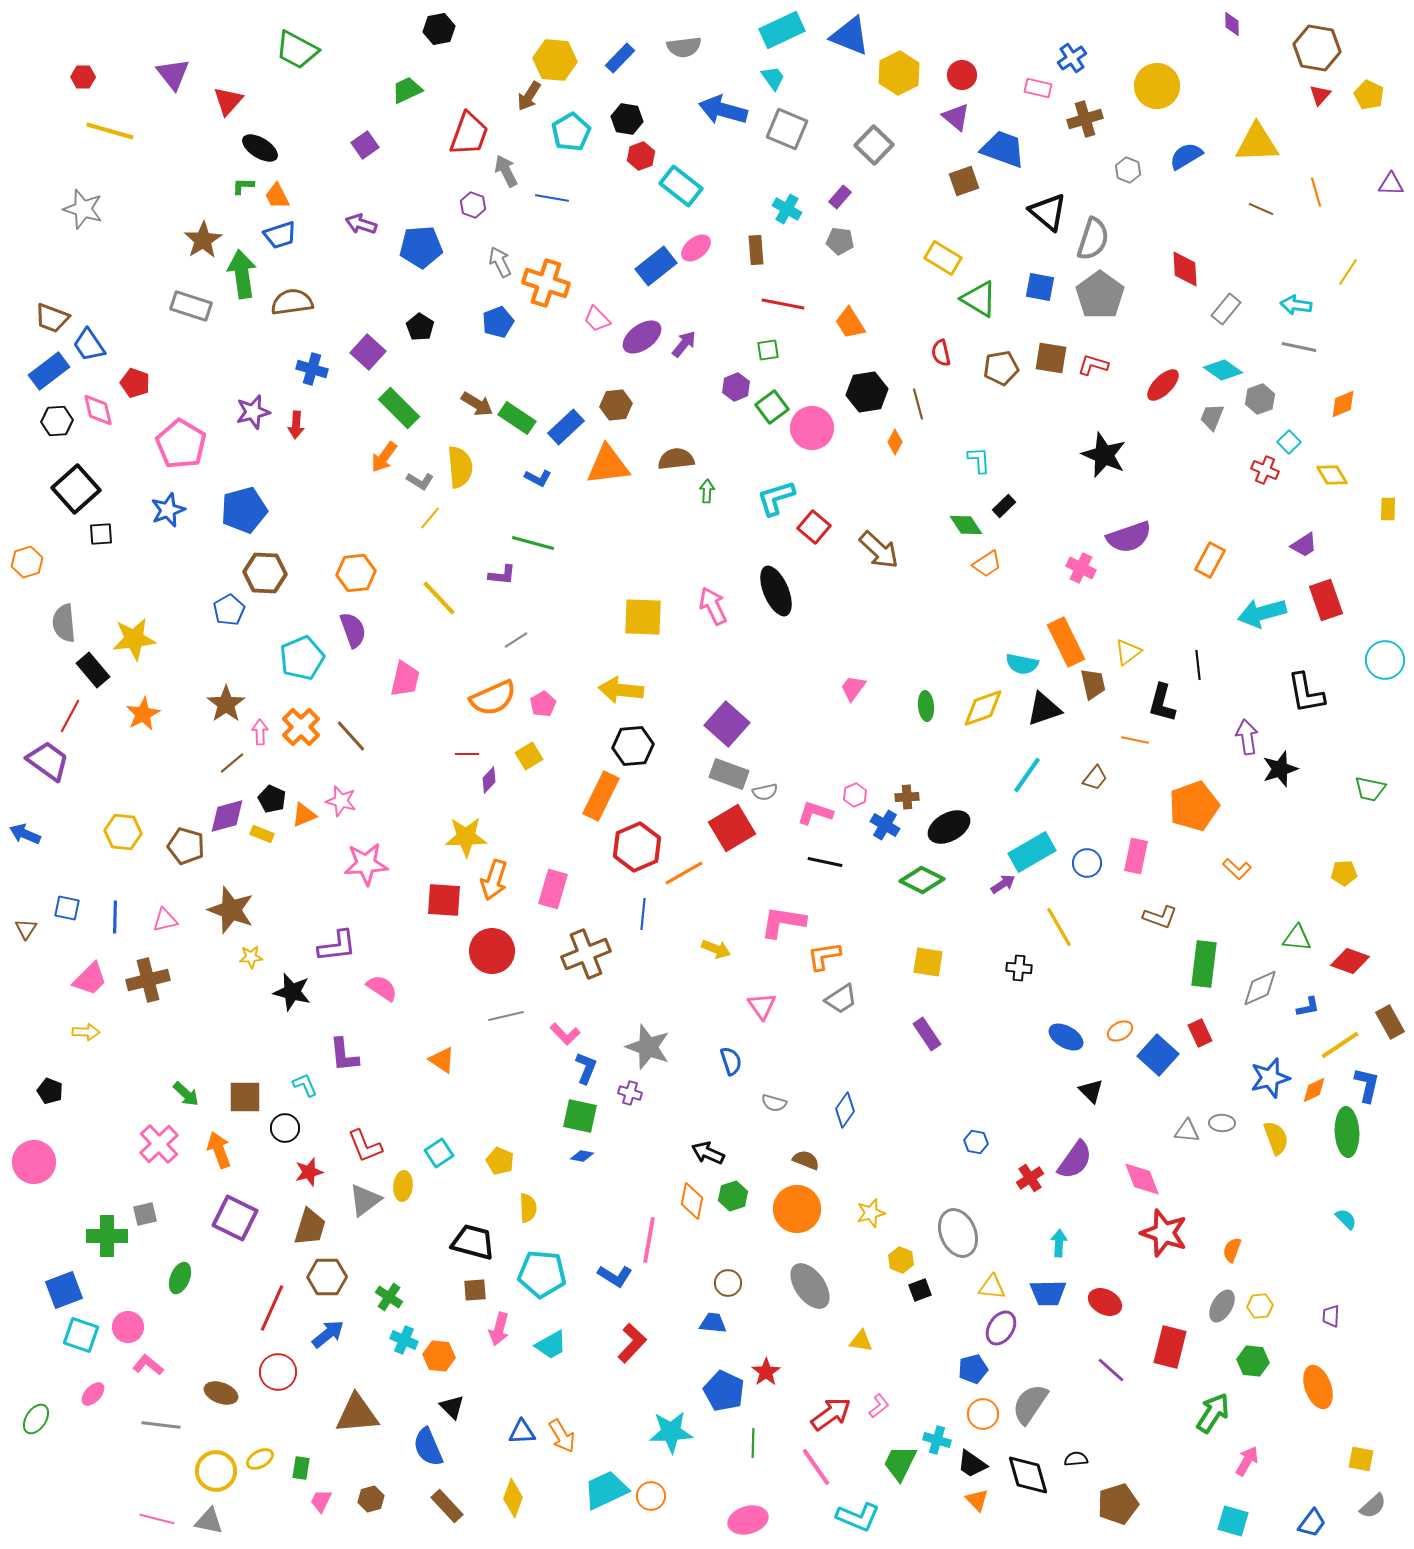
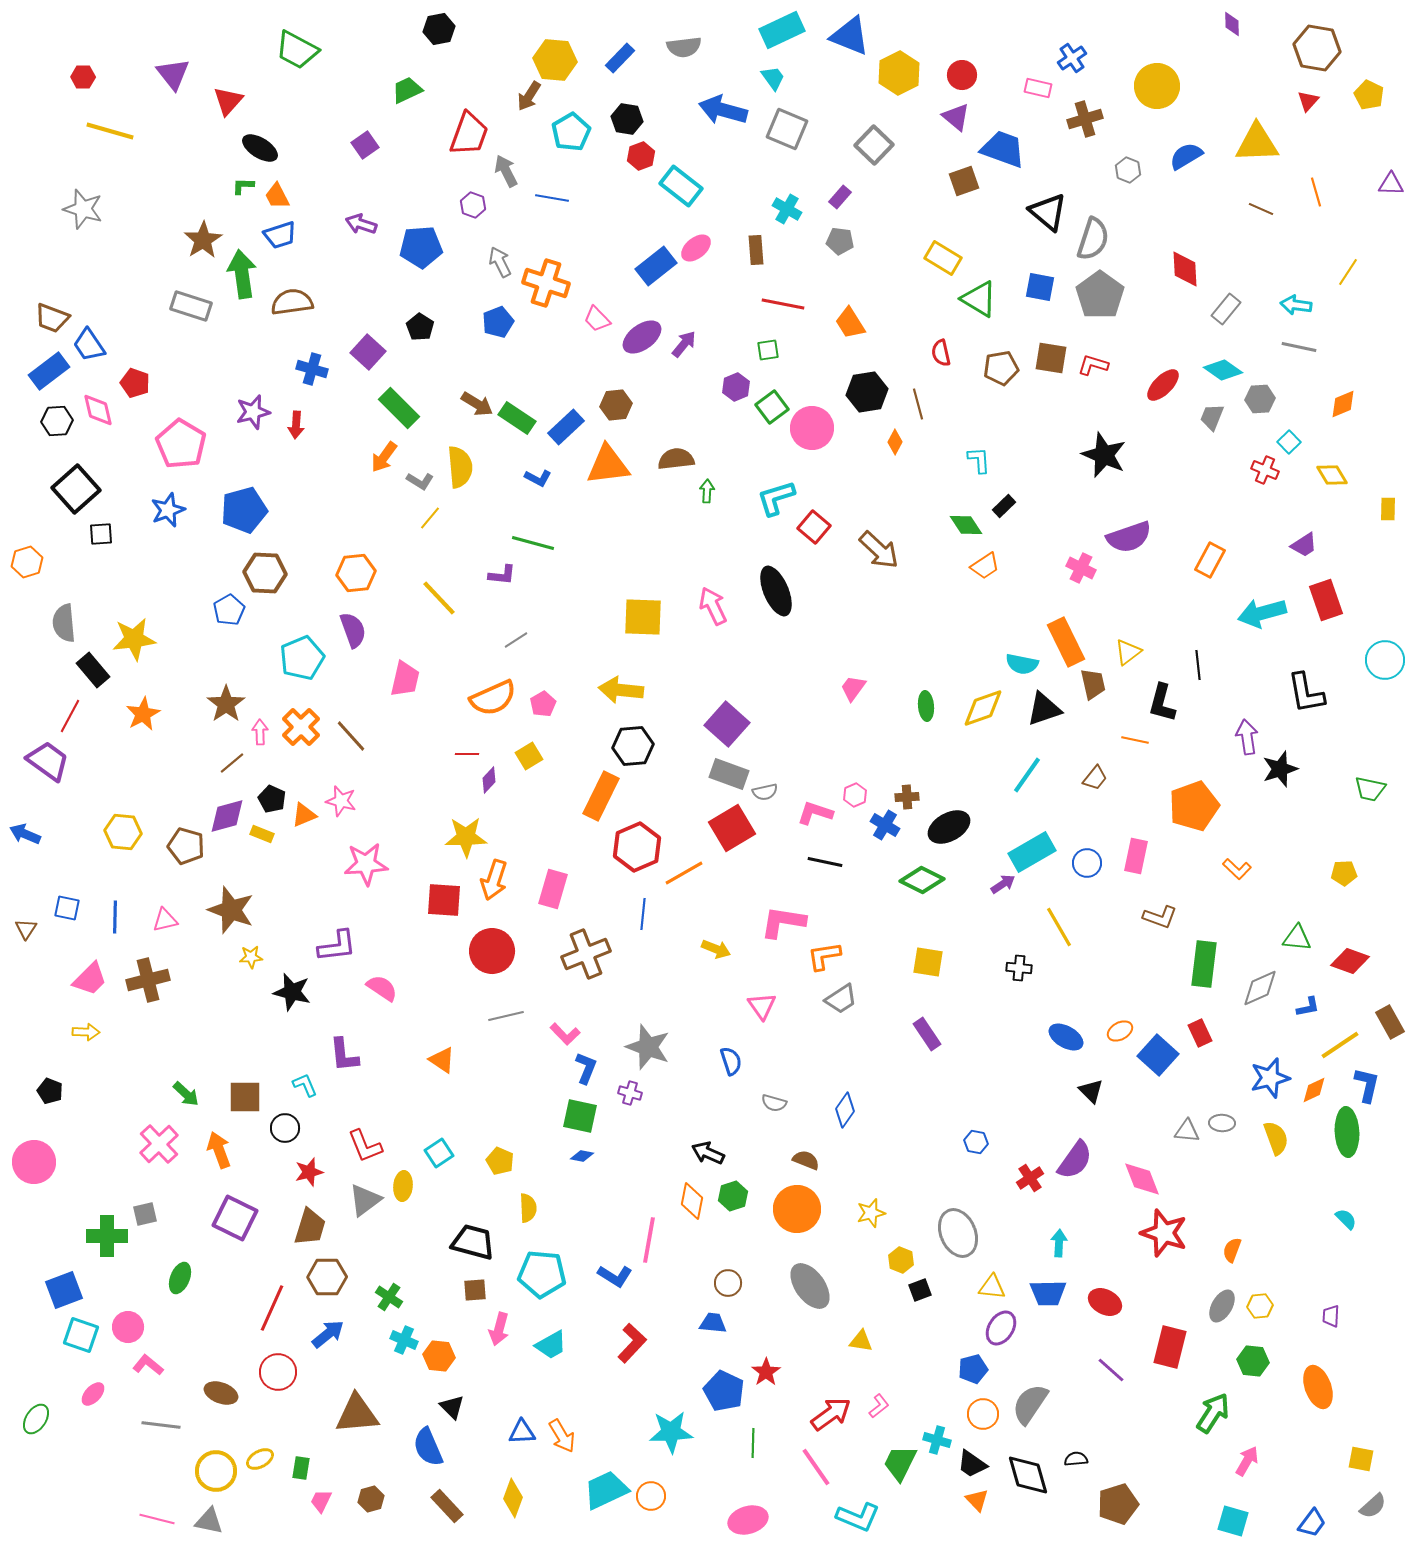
red triangle at (1320, 95): moved 12 px left, 6 px down
gray hexagon at (1260, 399): rotated 16 degrees clockwise
orange trapezoid at (987, 564): moved 2 px left, 2 px down
